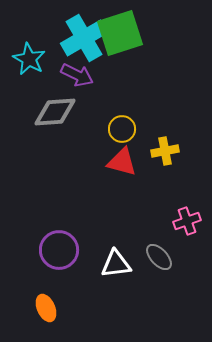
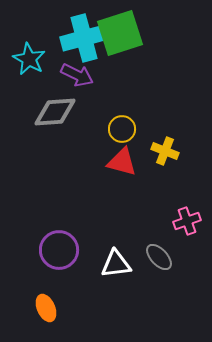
cyan cross: rotated 15 degrees clockwise
yellow cross: rotated 32 degrees clockwise
